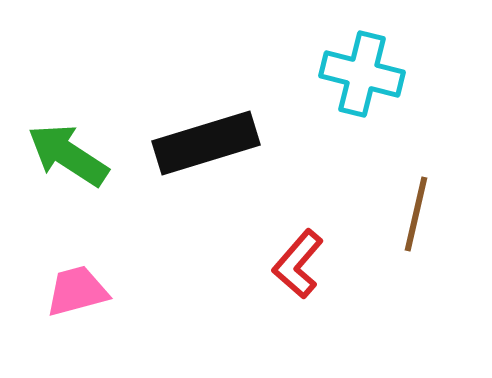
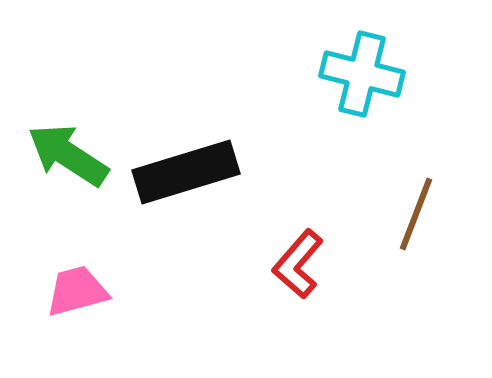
black rectangle: moved 20 px left, 29 px down
brown line: rotated 8 degrees clockwise
